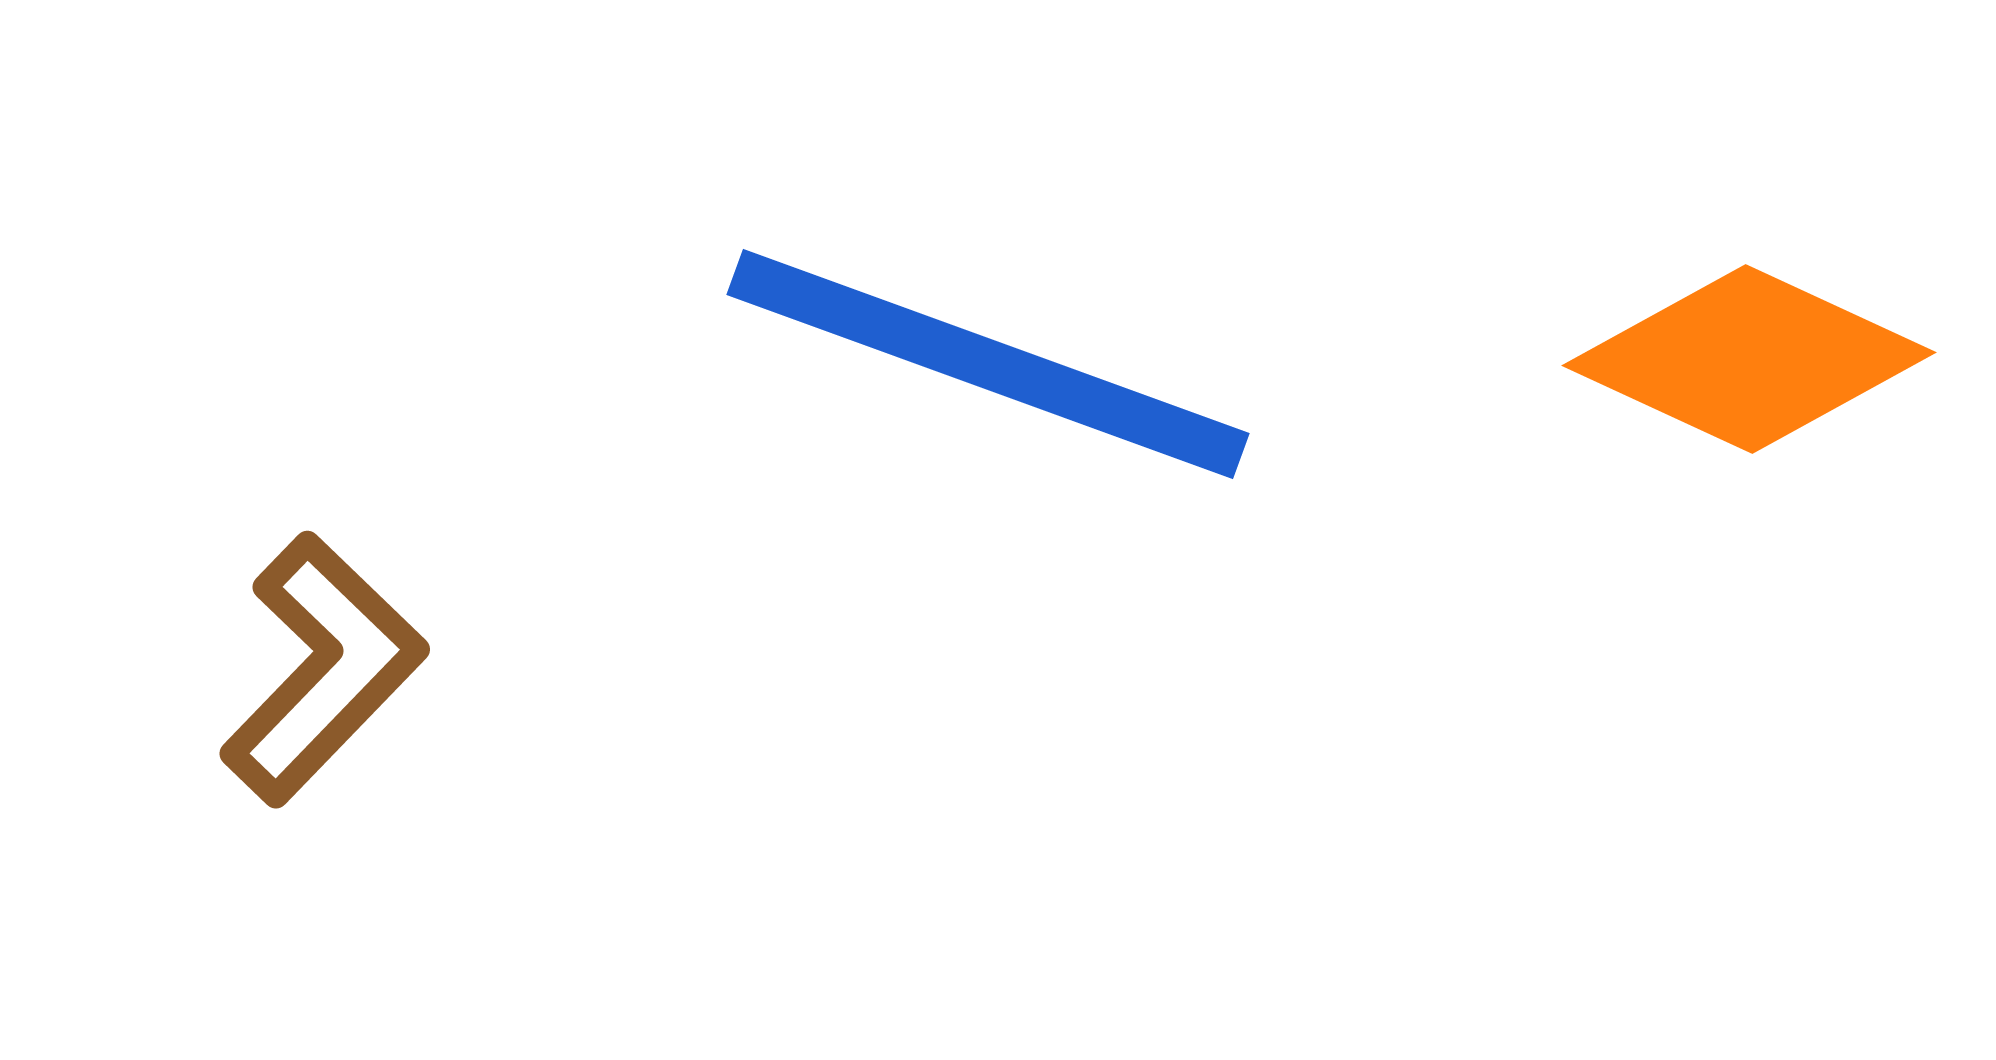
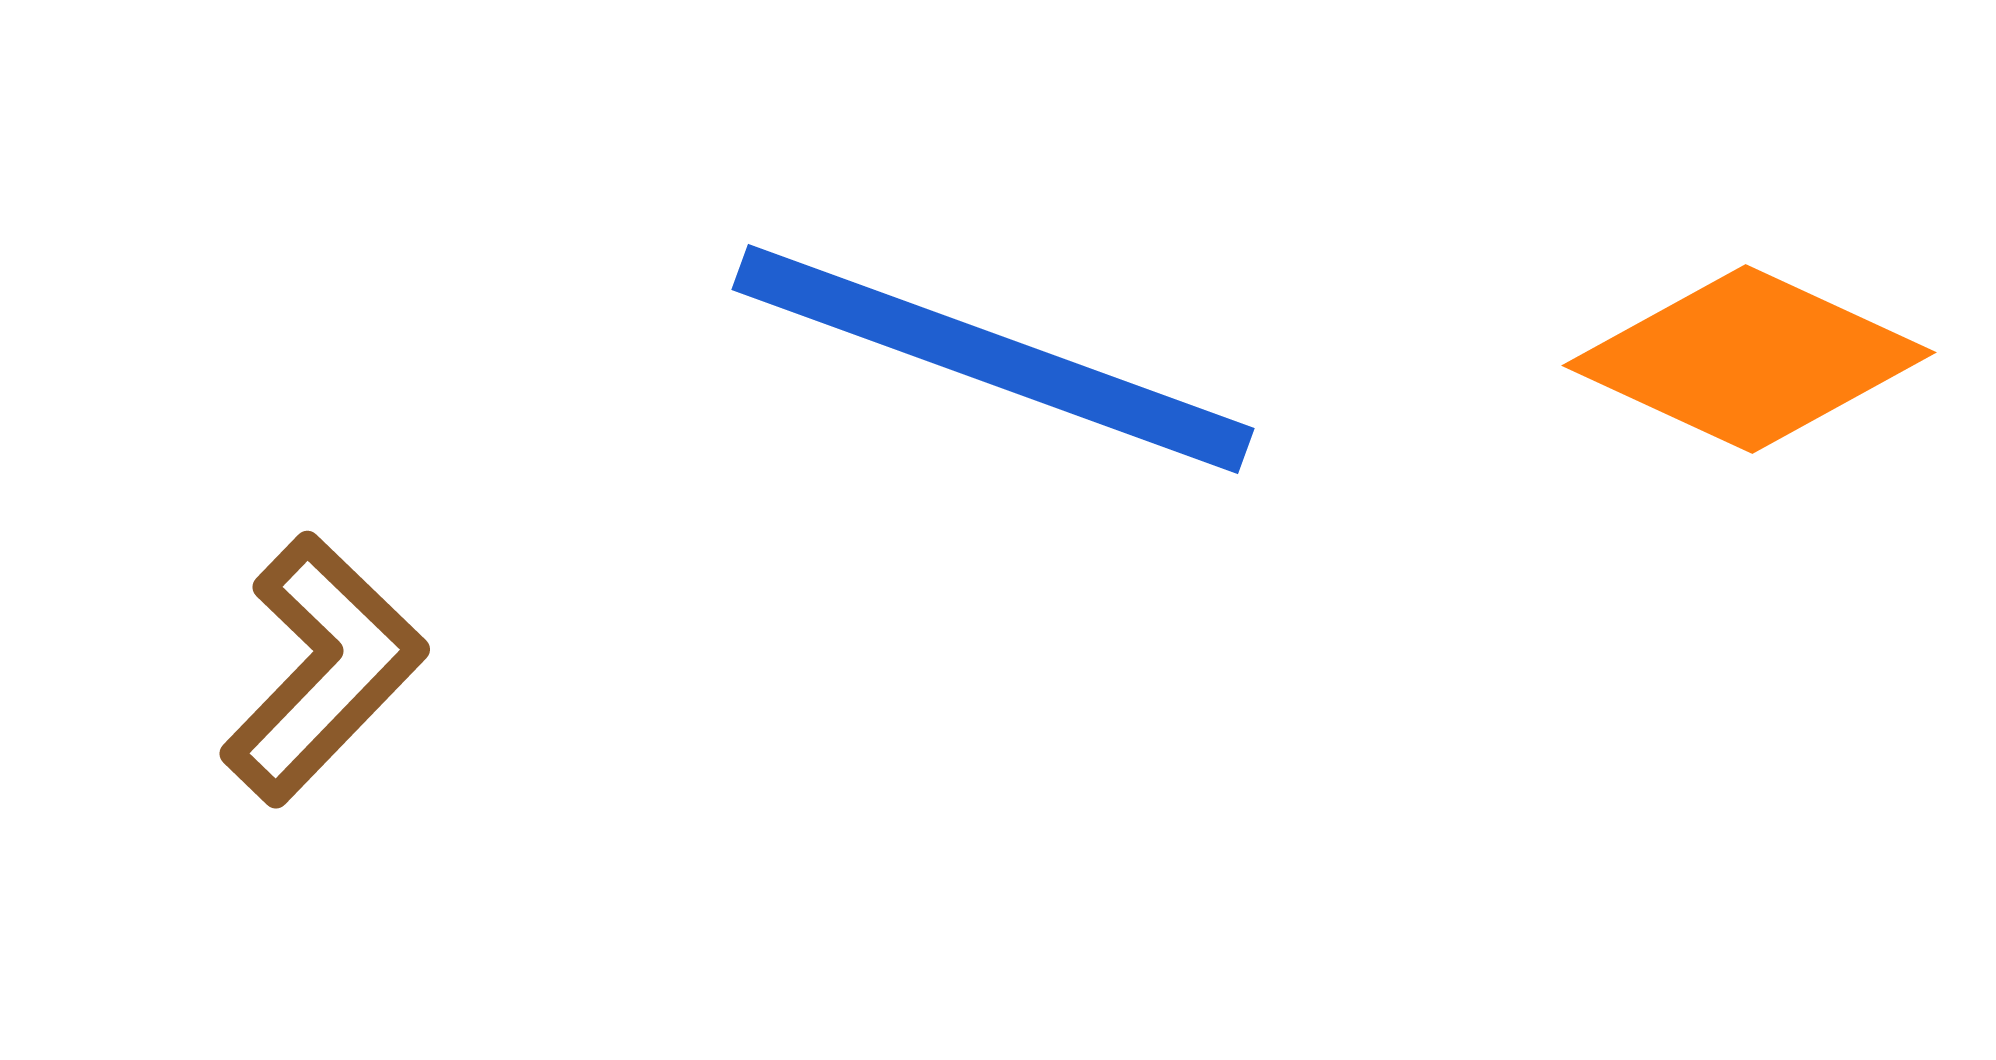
blue line: moved 5 px right, 5 px up
